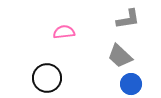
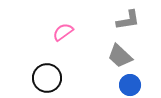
gray L-shape: moved 1 px down
pink semicircle: moved 1 px left; rotated 30 degrees counterclockwise
blue circle: moved 1 px left, 1 px down
